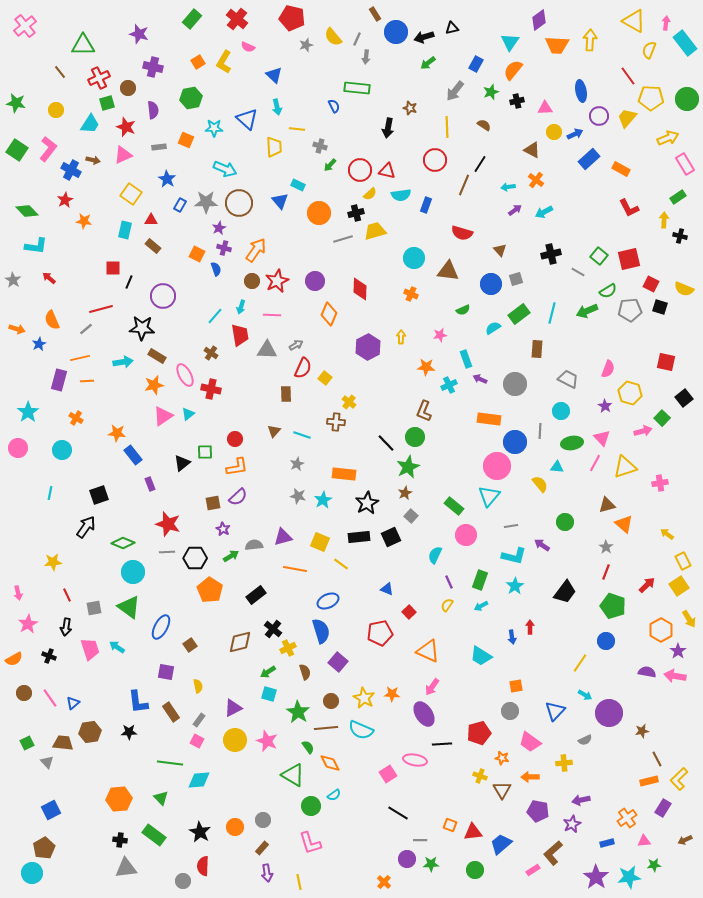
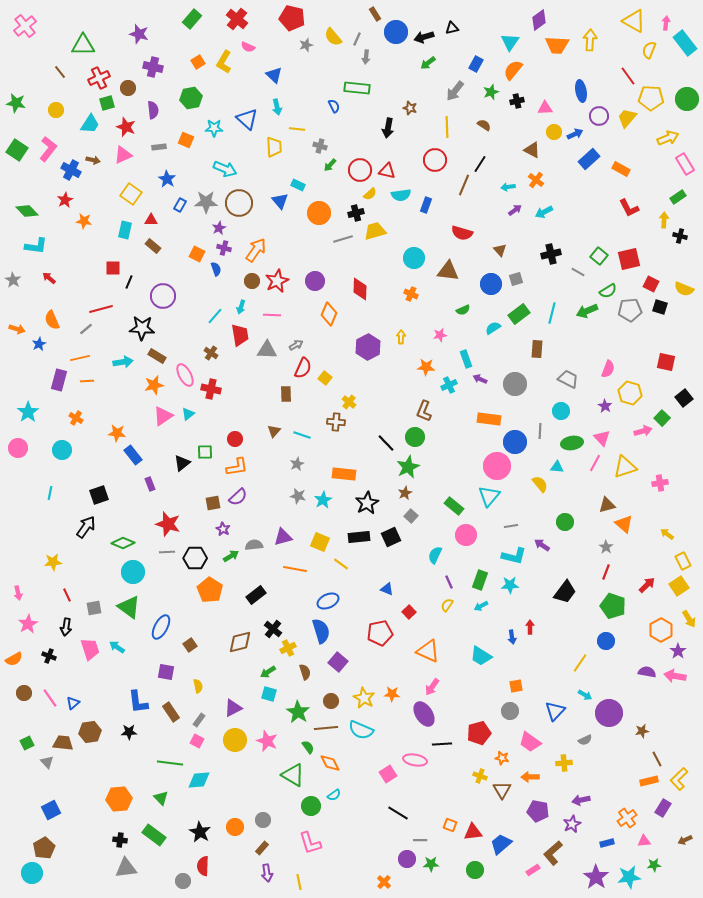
cyan star at (515, 586): moved 5 px left, 1 px up; rotated 30 degrees clockwise
